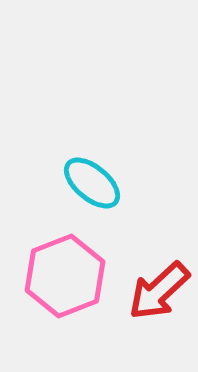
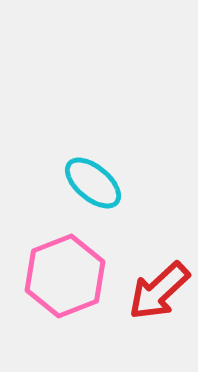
cyan ellipse: moved 1 px right
